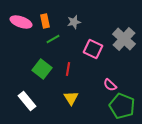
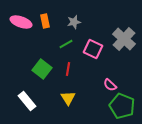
green line: moved 13 px right, 5 px down
yellow triangle: moved 3 px left
